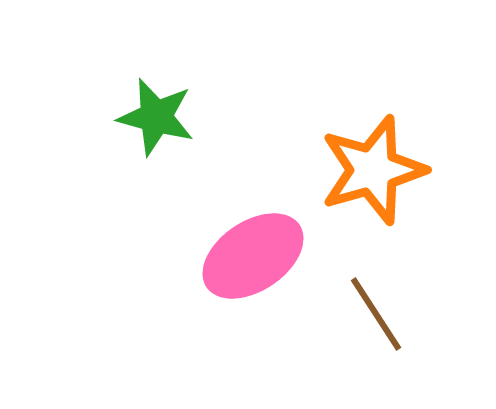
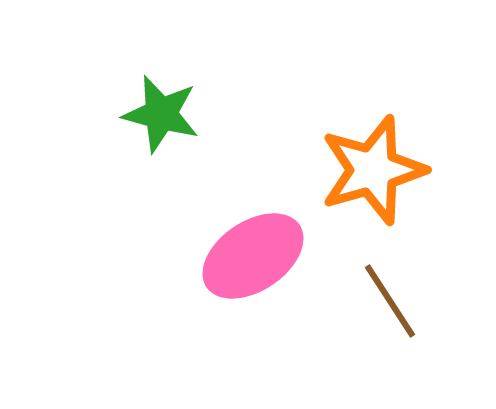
green star: moved 5 px right, 3 px up
brown line: moved 14 px right, 13 px up
